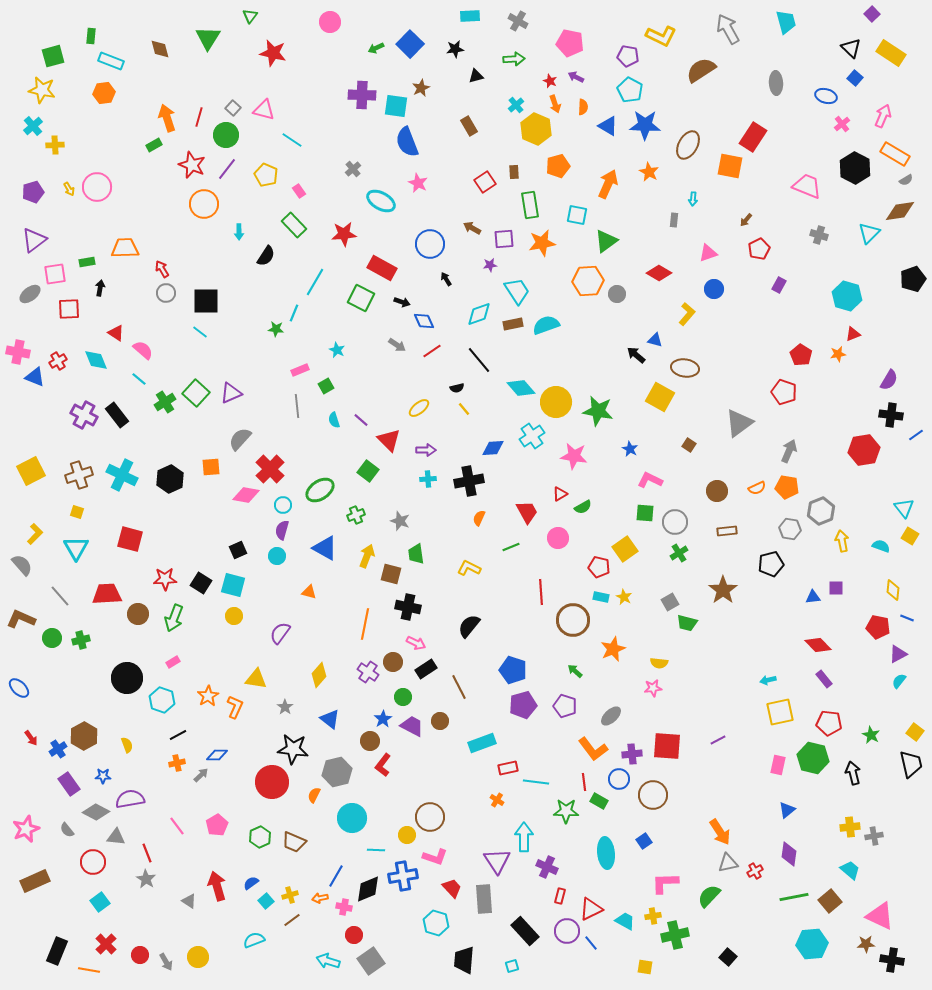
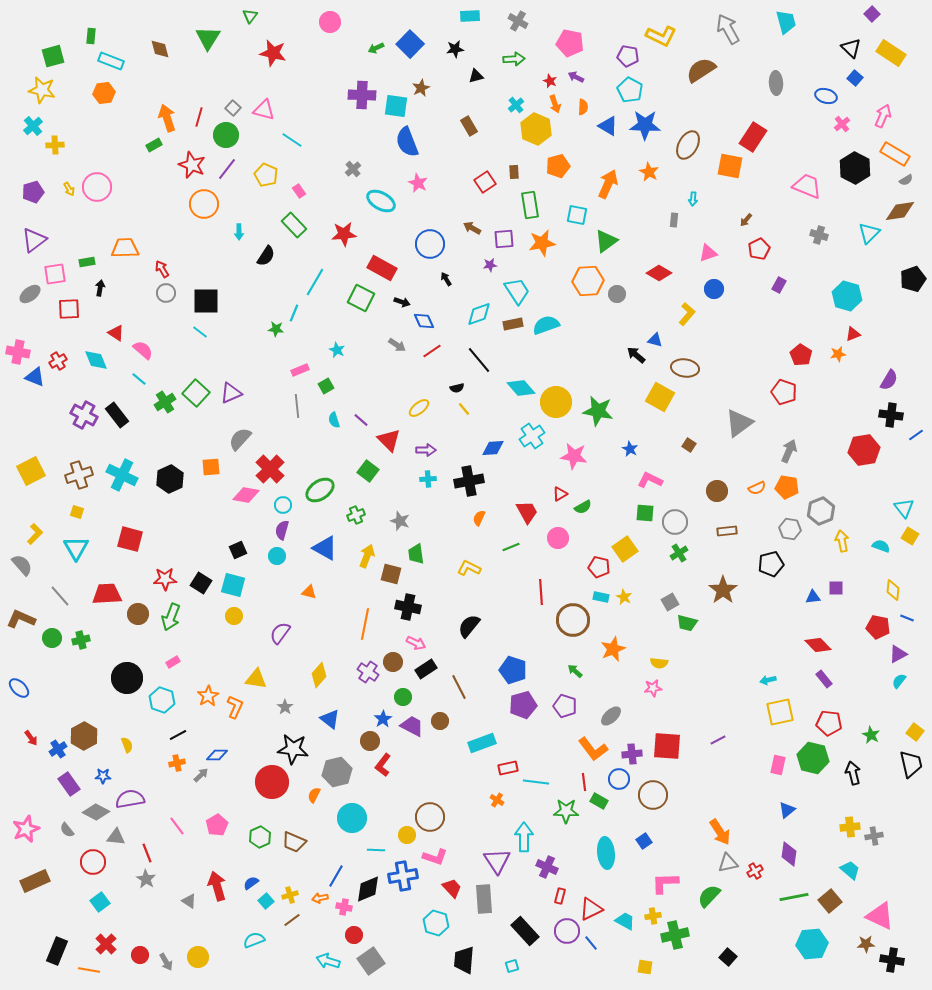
green arrow at (174, 618): moved 3 px left, 1 px up
